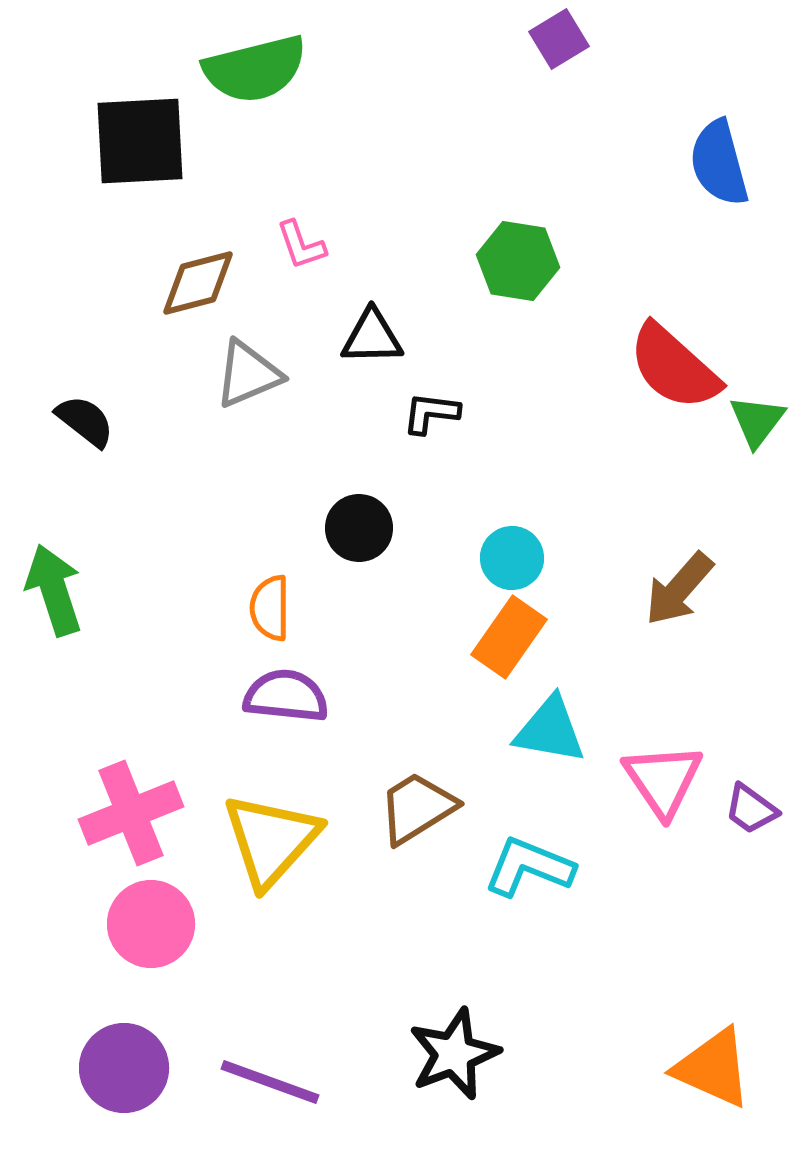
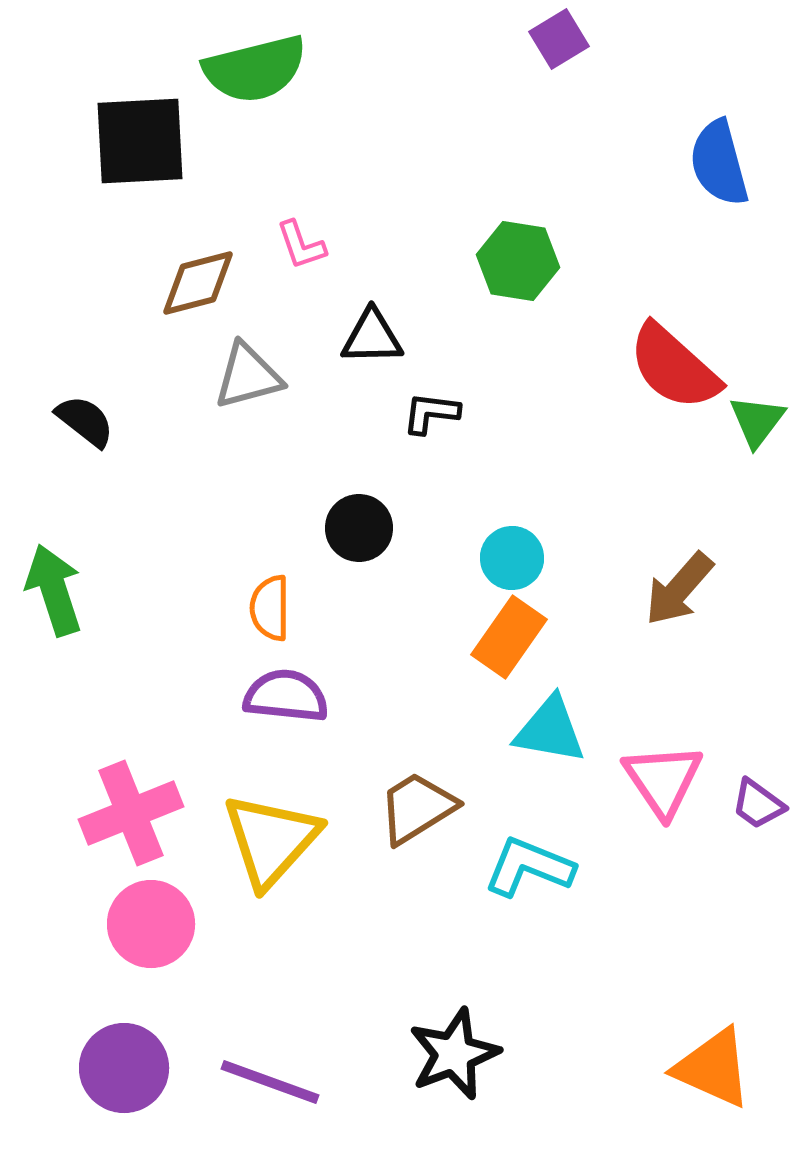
gray triangle: moved 2 px down; rotated 8 degrees clockwise
purple trapezoid: moved 7 px right, 5 px up
